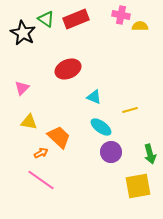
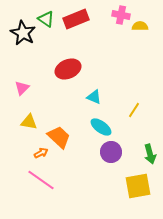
yellow line: moved 4 px right; rotated 42 degrees counterclockwise
